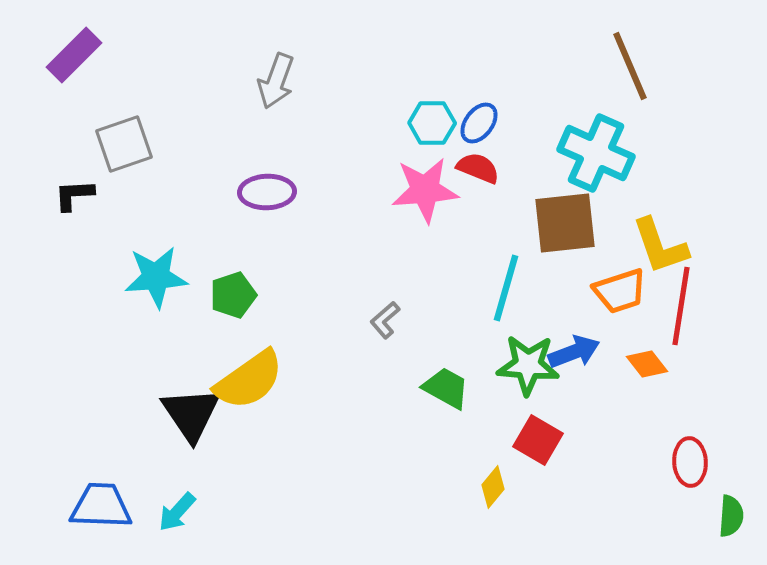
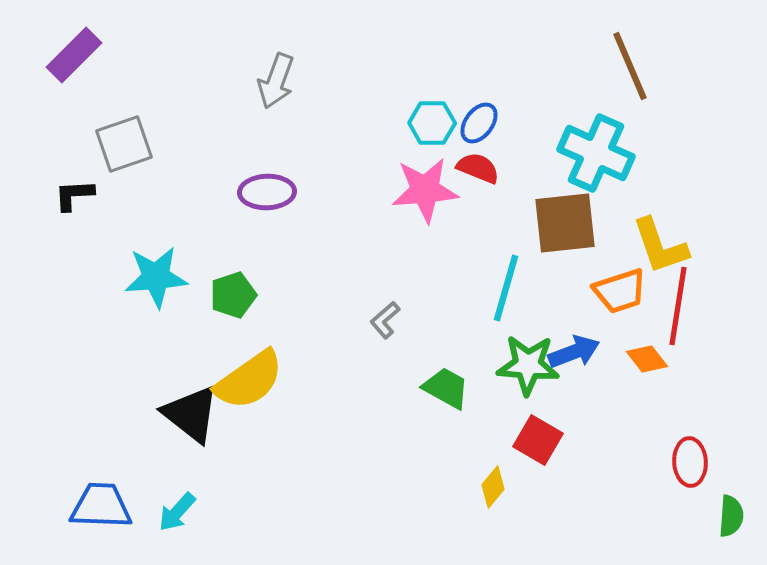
red line: moved 3 px left
orange diamond: moved 5 px up
black triangle: rotated 18 degrees counterclockwise
